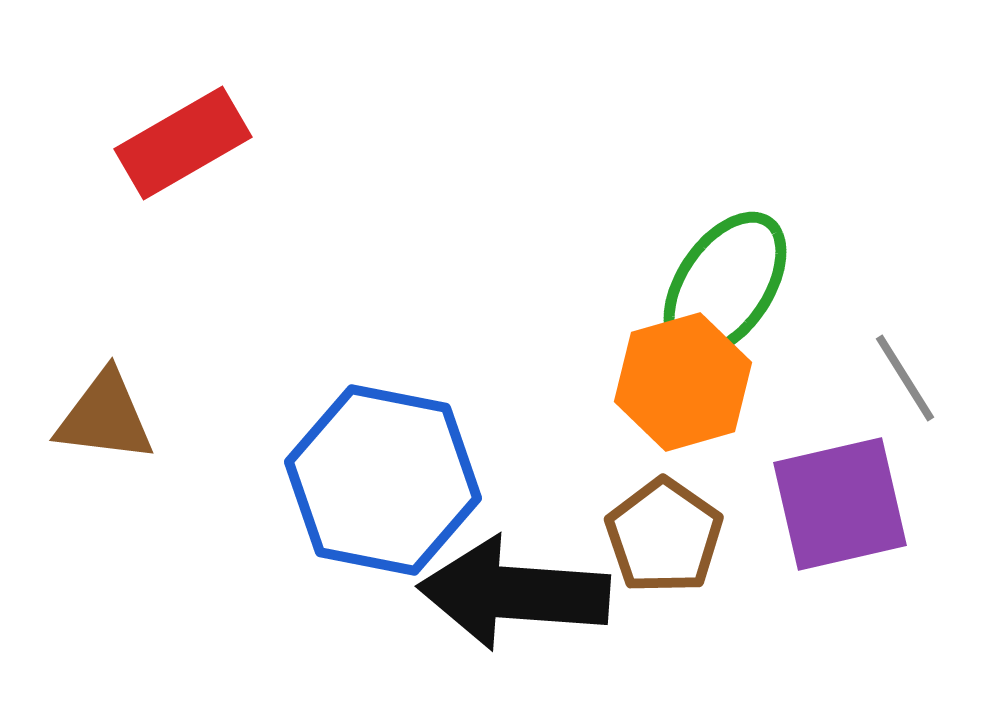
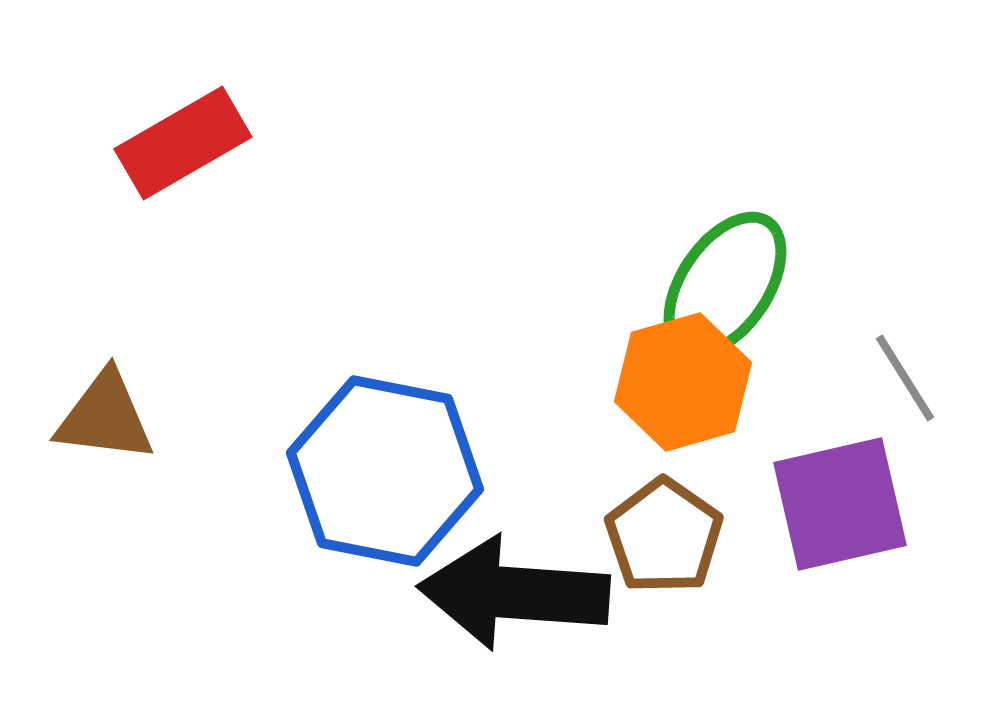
blue hexagon: moved 2 px right, 9 px up
